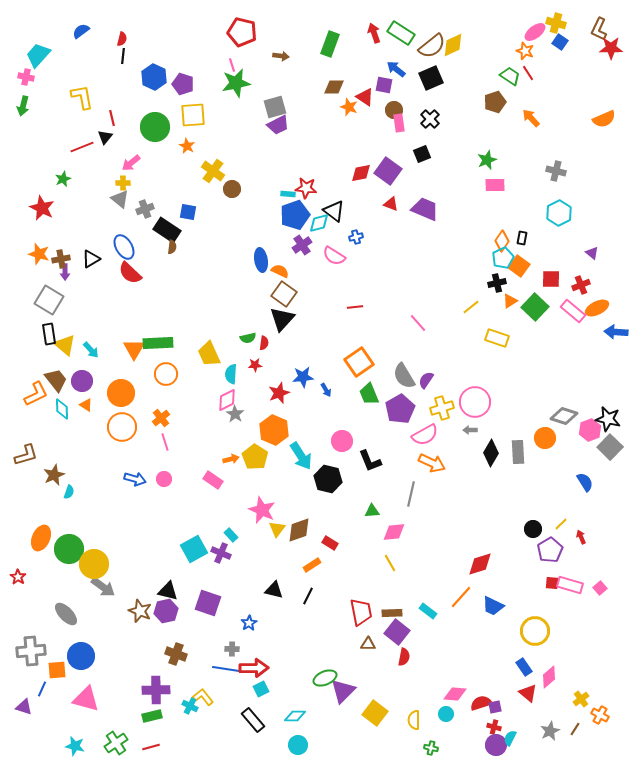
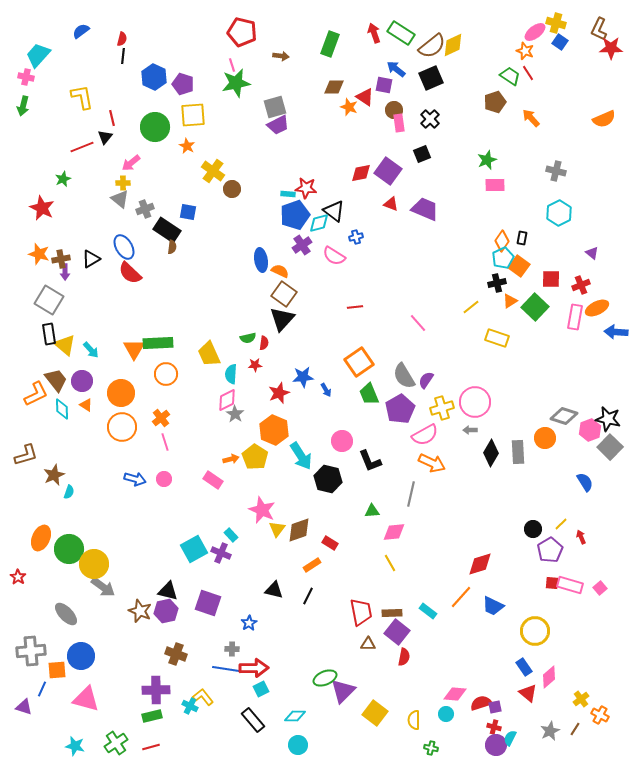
pink rectangle at (573, 311): moved 2 px right, 6 px down; rotated 60 degrees clockwise
